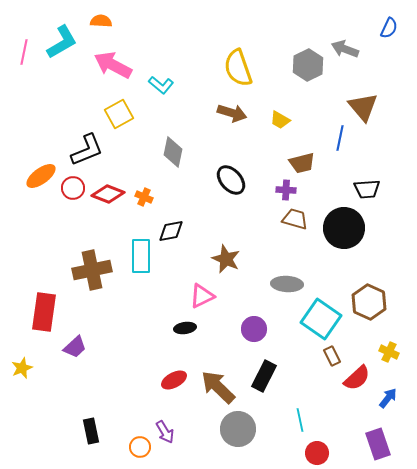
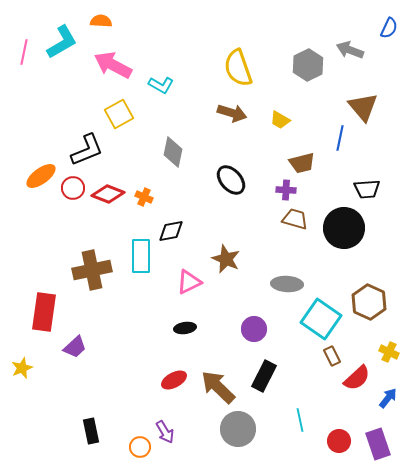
gray arrow at (345, 49): moved 5 px right, 1 px down
cyan L-shape at (161, 85): rotated 10 degrees counterclockwise
pink triangle at (202, 296): moved 13 px left, 14 px up
red circle at (317, 453): moved 22 px right, 12 px up
